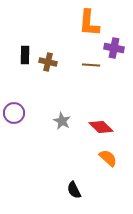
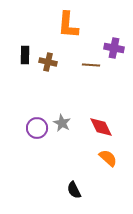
orange L-shape: moved 21 px left, 2 px down
purple circle: moved 23 px right, 15 px down
gray star: moved 2 px down
red diamond: rotated 20 degrees clockwise
